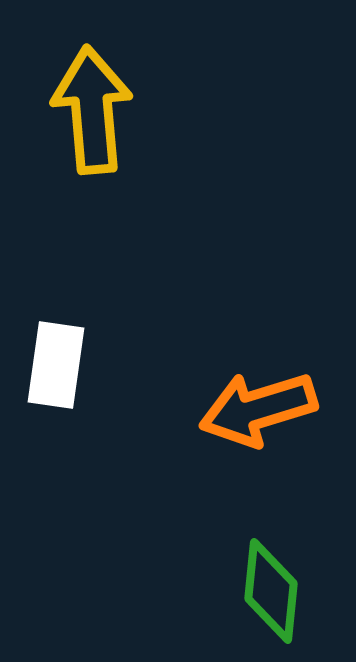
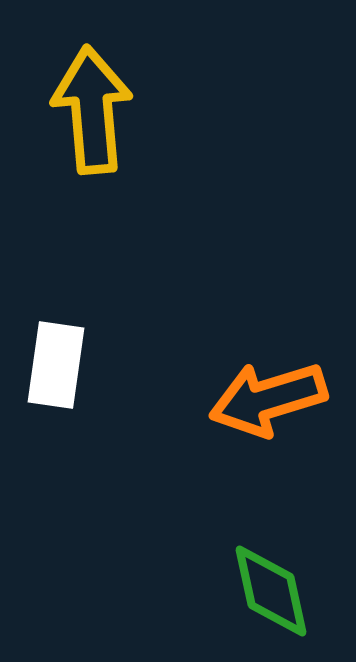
orange arrow: moved 10 px right, 10 px up
green diamond: rotated 18 degrees counterclockwise
